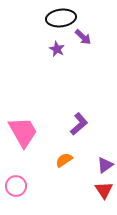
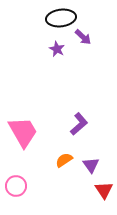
purple triangle: moved 14 px left; rotated 30 degrees counterclockwise
